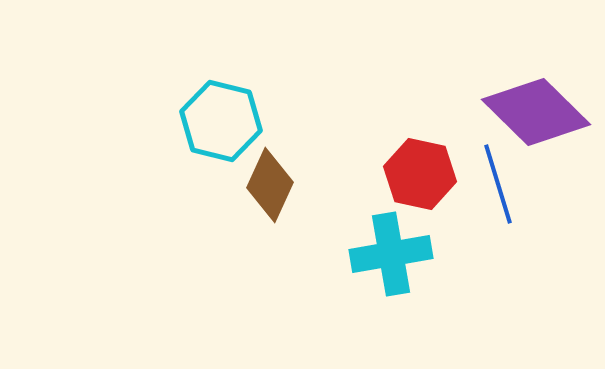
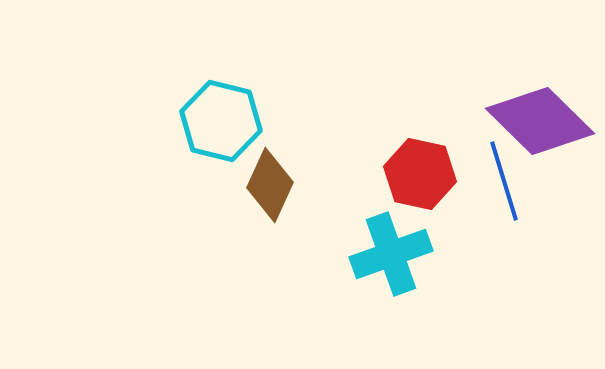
purple diamond: moved 4 px right, 9 px down
blue line: moved 6 px right, 3 px up
cyan cross: rotated 10 degrees counterclockwise
